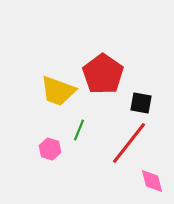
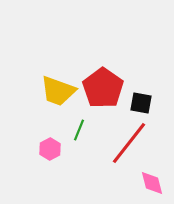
red pentagon: moved 14 px down
pink hexagon: rotated 15 degrees clockwise
pink diamond: moved 2 px down
